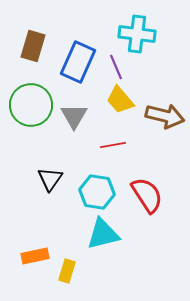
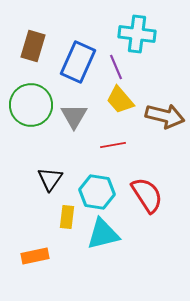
yellow rectangle: moved 54 px up; rotated 10 degrees counterclockwise
